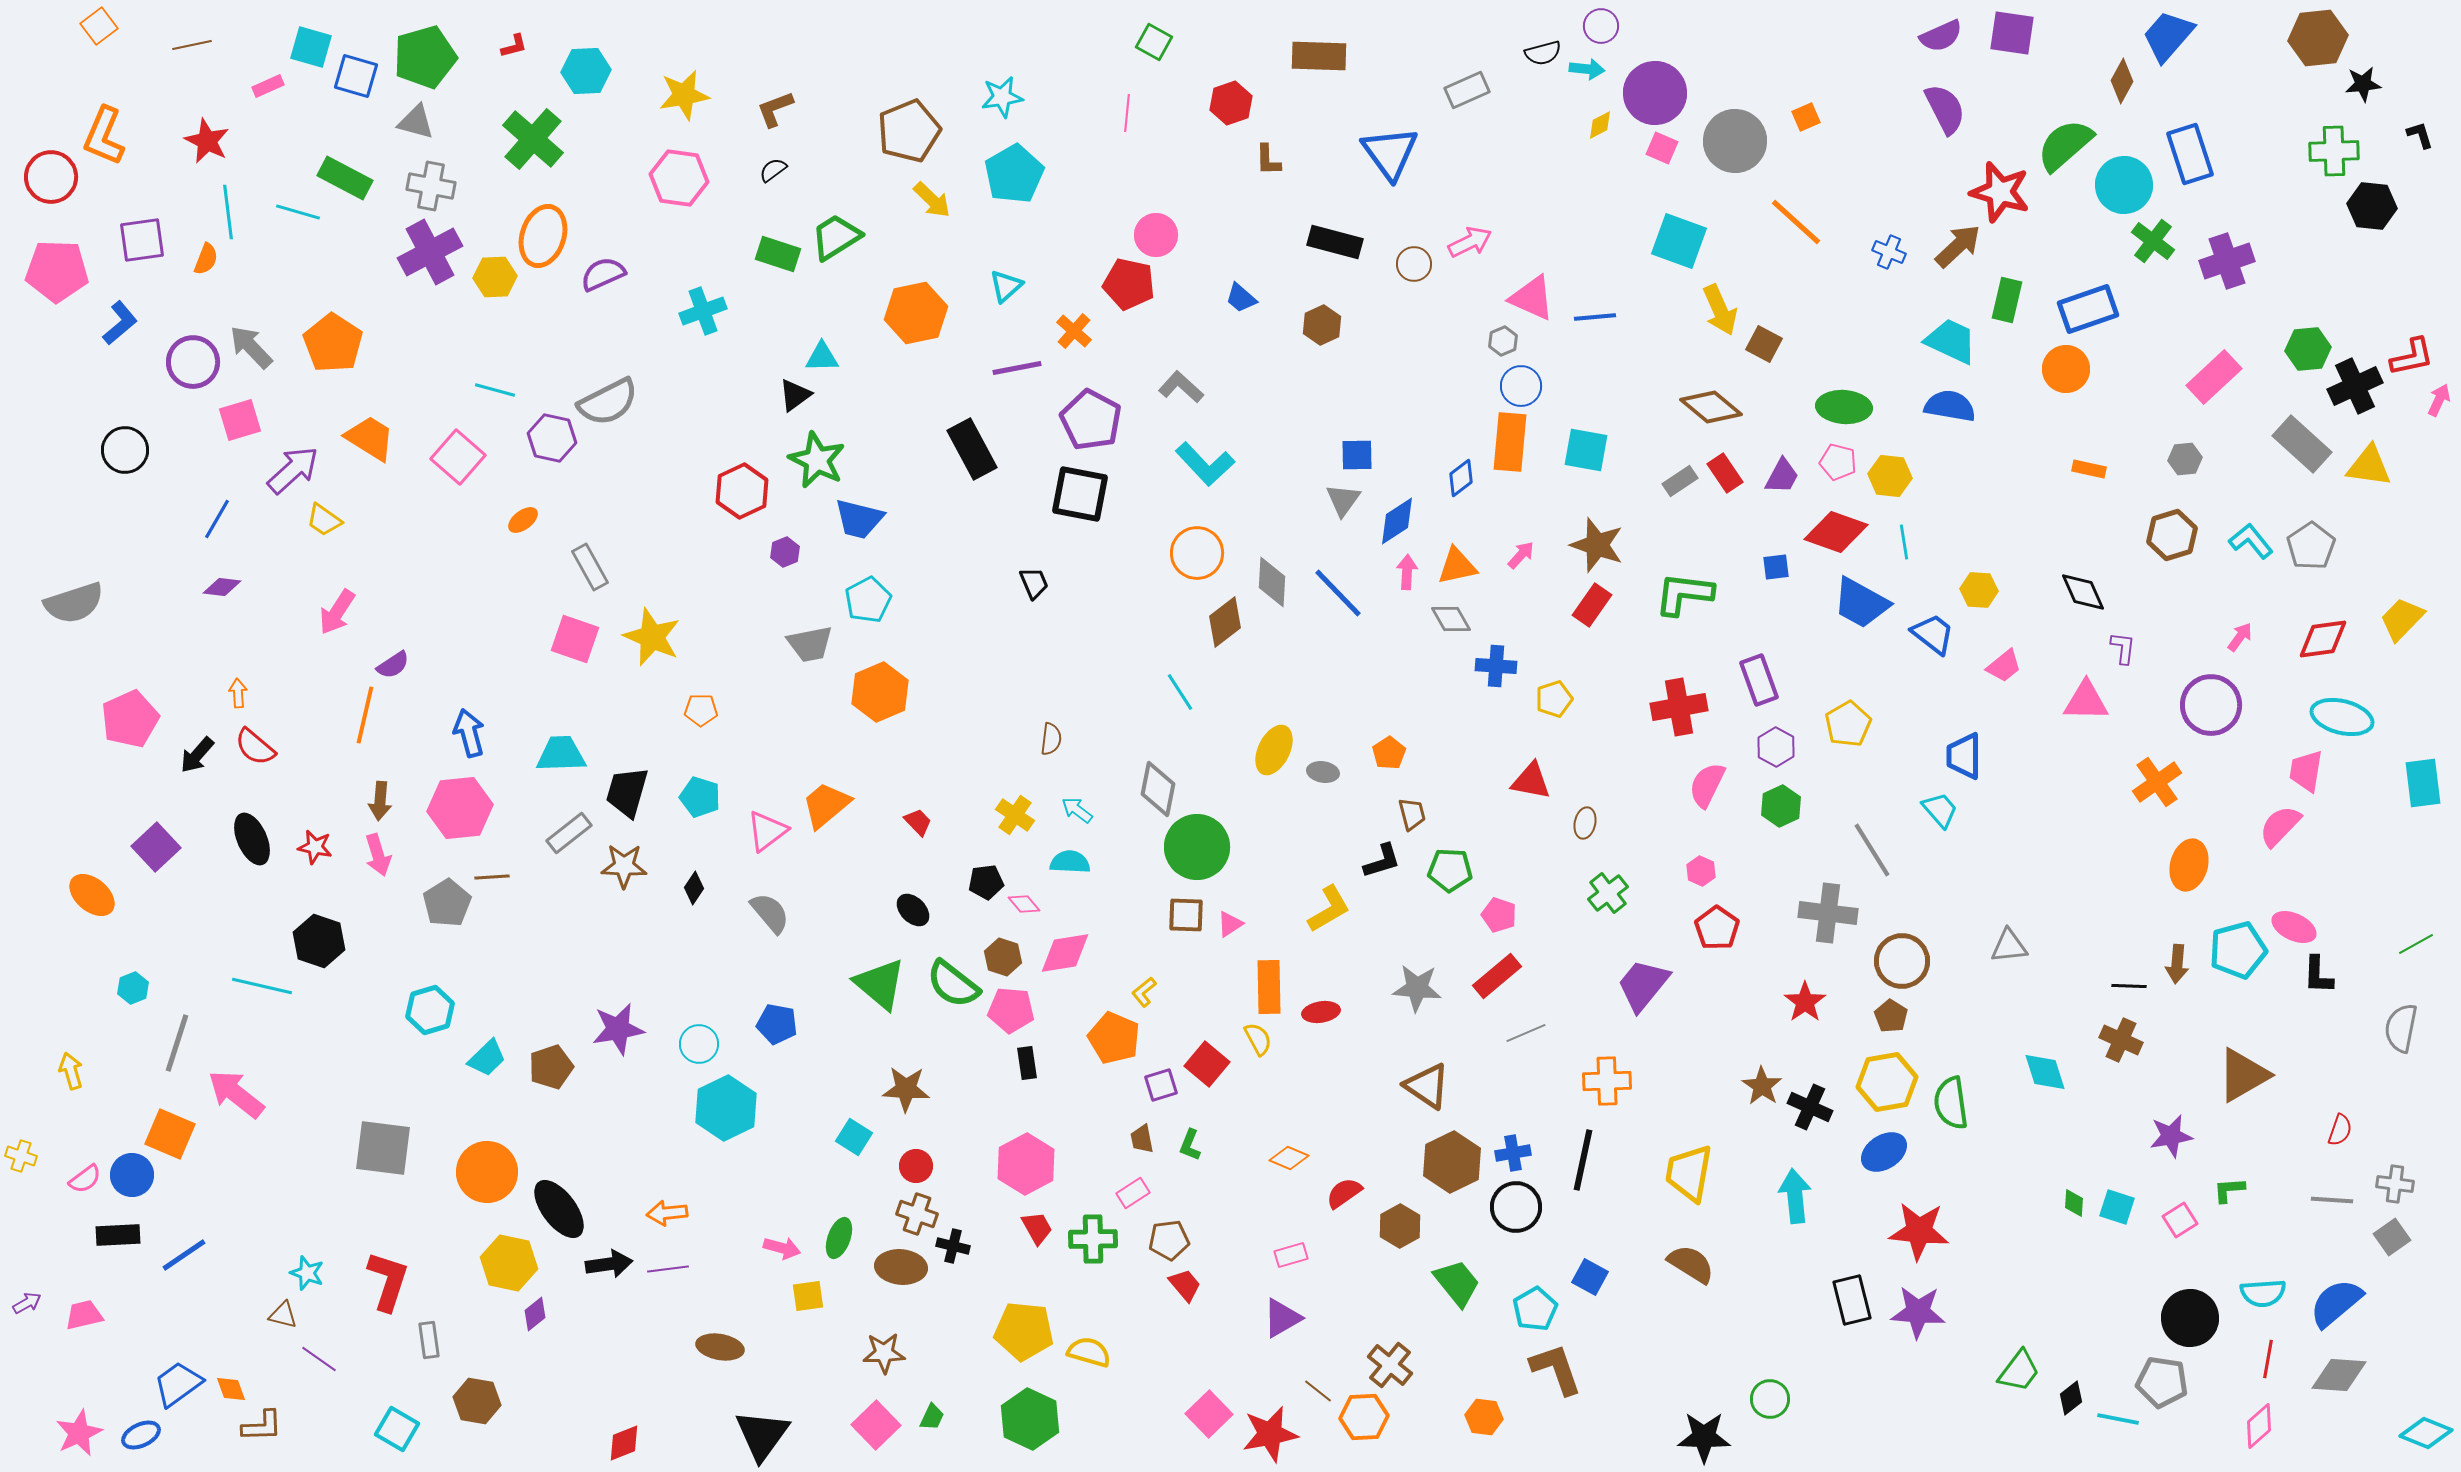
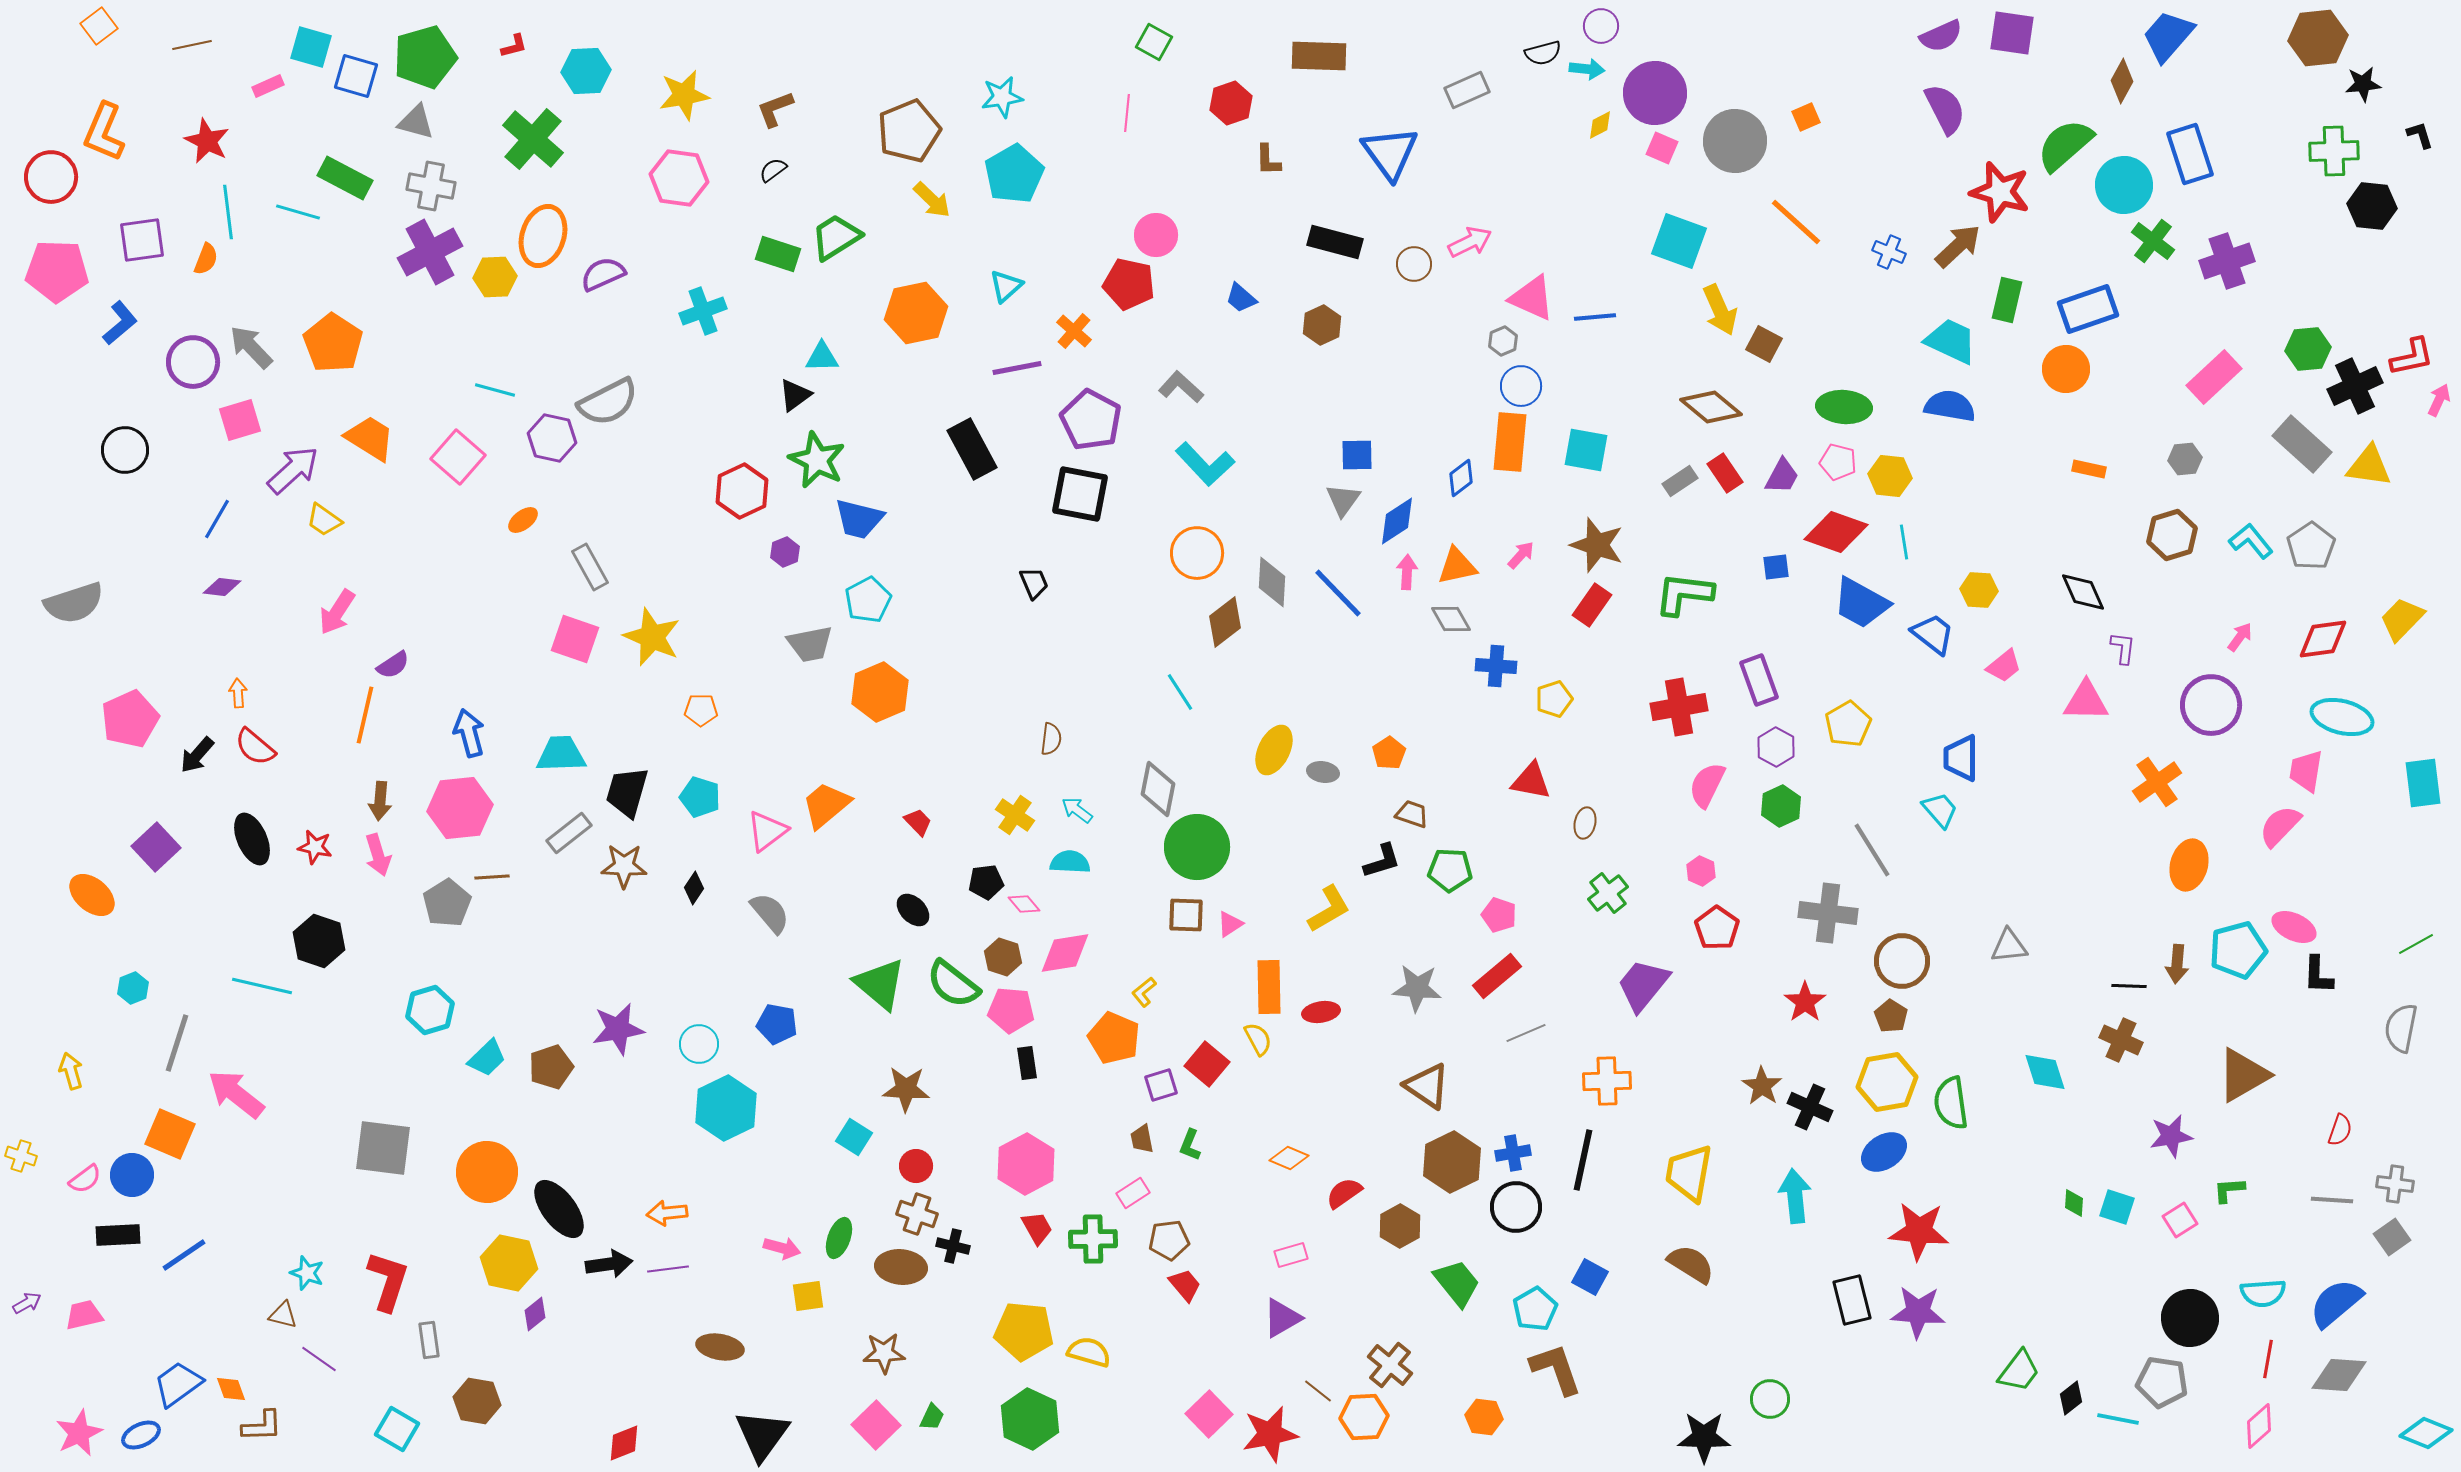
orange L-shape at (104, 136): moved 4 px up
blue trapezoid at (1964, 756): moved 3 px left, 2 px down
brown trapezoid at (1412, 814): rotated 56 degrees counterclockwise
